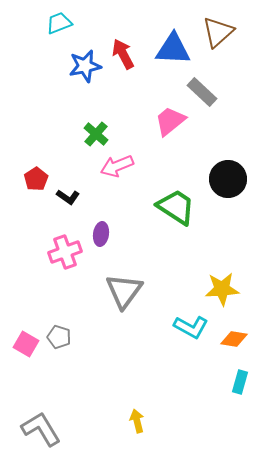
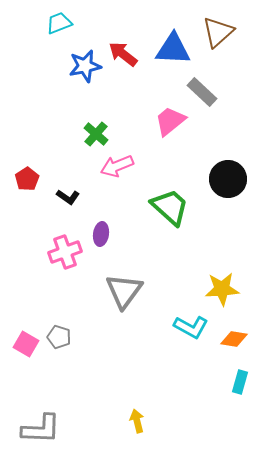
red arrow: rotated 24 degrees counterclockwise
red pentagon: moved 9 px left
green trapezoid: moved 6 px left; rotated 9 degrees clockwise
gray L-shape: rotated 123 degrees clockwise
